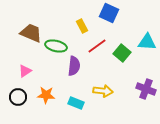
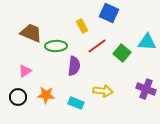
green ellipse: rotated 15 degrees counterclockwise
